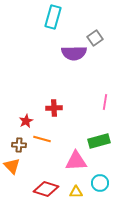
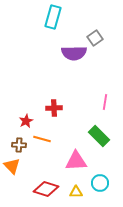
green rectangle: moved 5 px up; rotated 60 degrees clockwise
